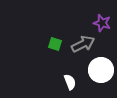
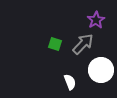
purple star: moved 6 px left, 3 px up; rotated 24 degrees clockwise
gray arrow: rotated 20 degrees counterclockwise
